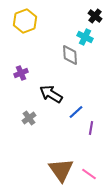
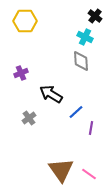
yellow hexagon: rotated 20 degrees clockwise
gray diamond: moved 11 px right, 6 px down
